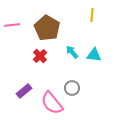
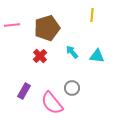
brown pentagon: rotated 25 degrees clockwise
cyan triangle: moved 3 px right, 1 px down
purple rectangle: rotated 21 degrees counterclockwise
